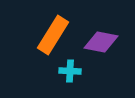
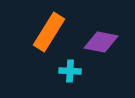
orange rectangle: moved 4 px left, 3 px up
